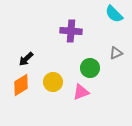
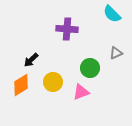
cyan semicircle: moved 2 px left
purple cross: moved 4 px left, 2 px up
black arrow: moved 5 px right, 1 px down
